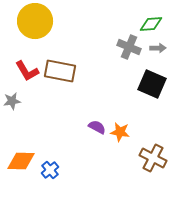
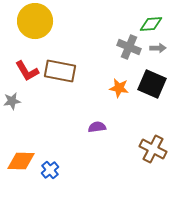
purple semicircle: rotated 36 degrees counterclockwise
orange star: moved 1 px left, 44 px up
brown cross: moved 9 px up
